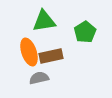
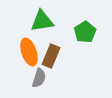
green triangle: moved 2 px left
brown rectangle: rotated 55 degrees counterclockwise
gray semicircle: rotated 120 degrees clockwise
